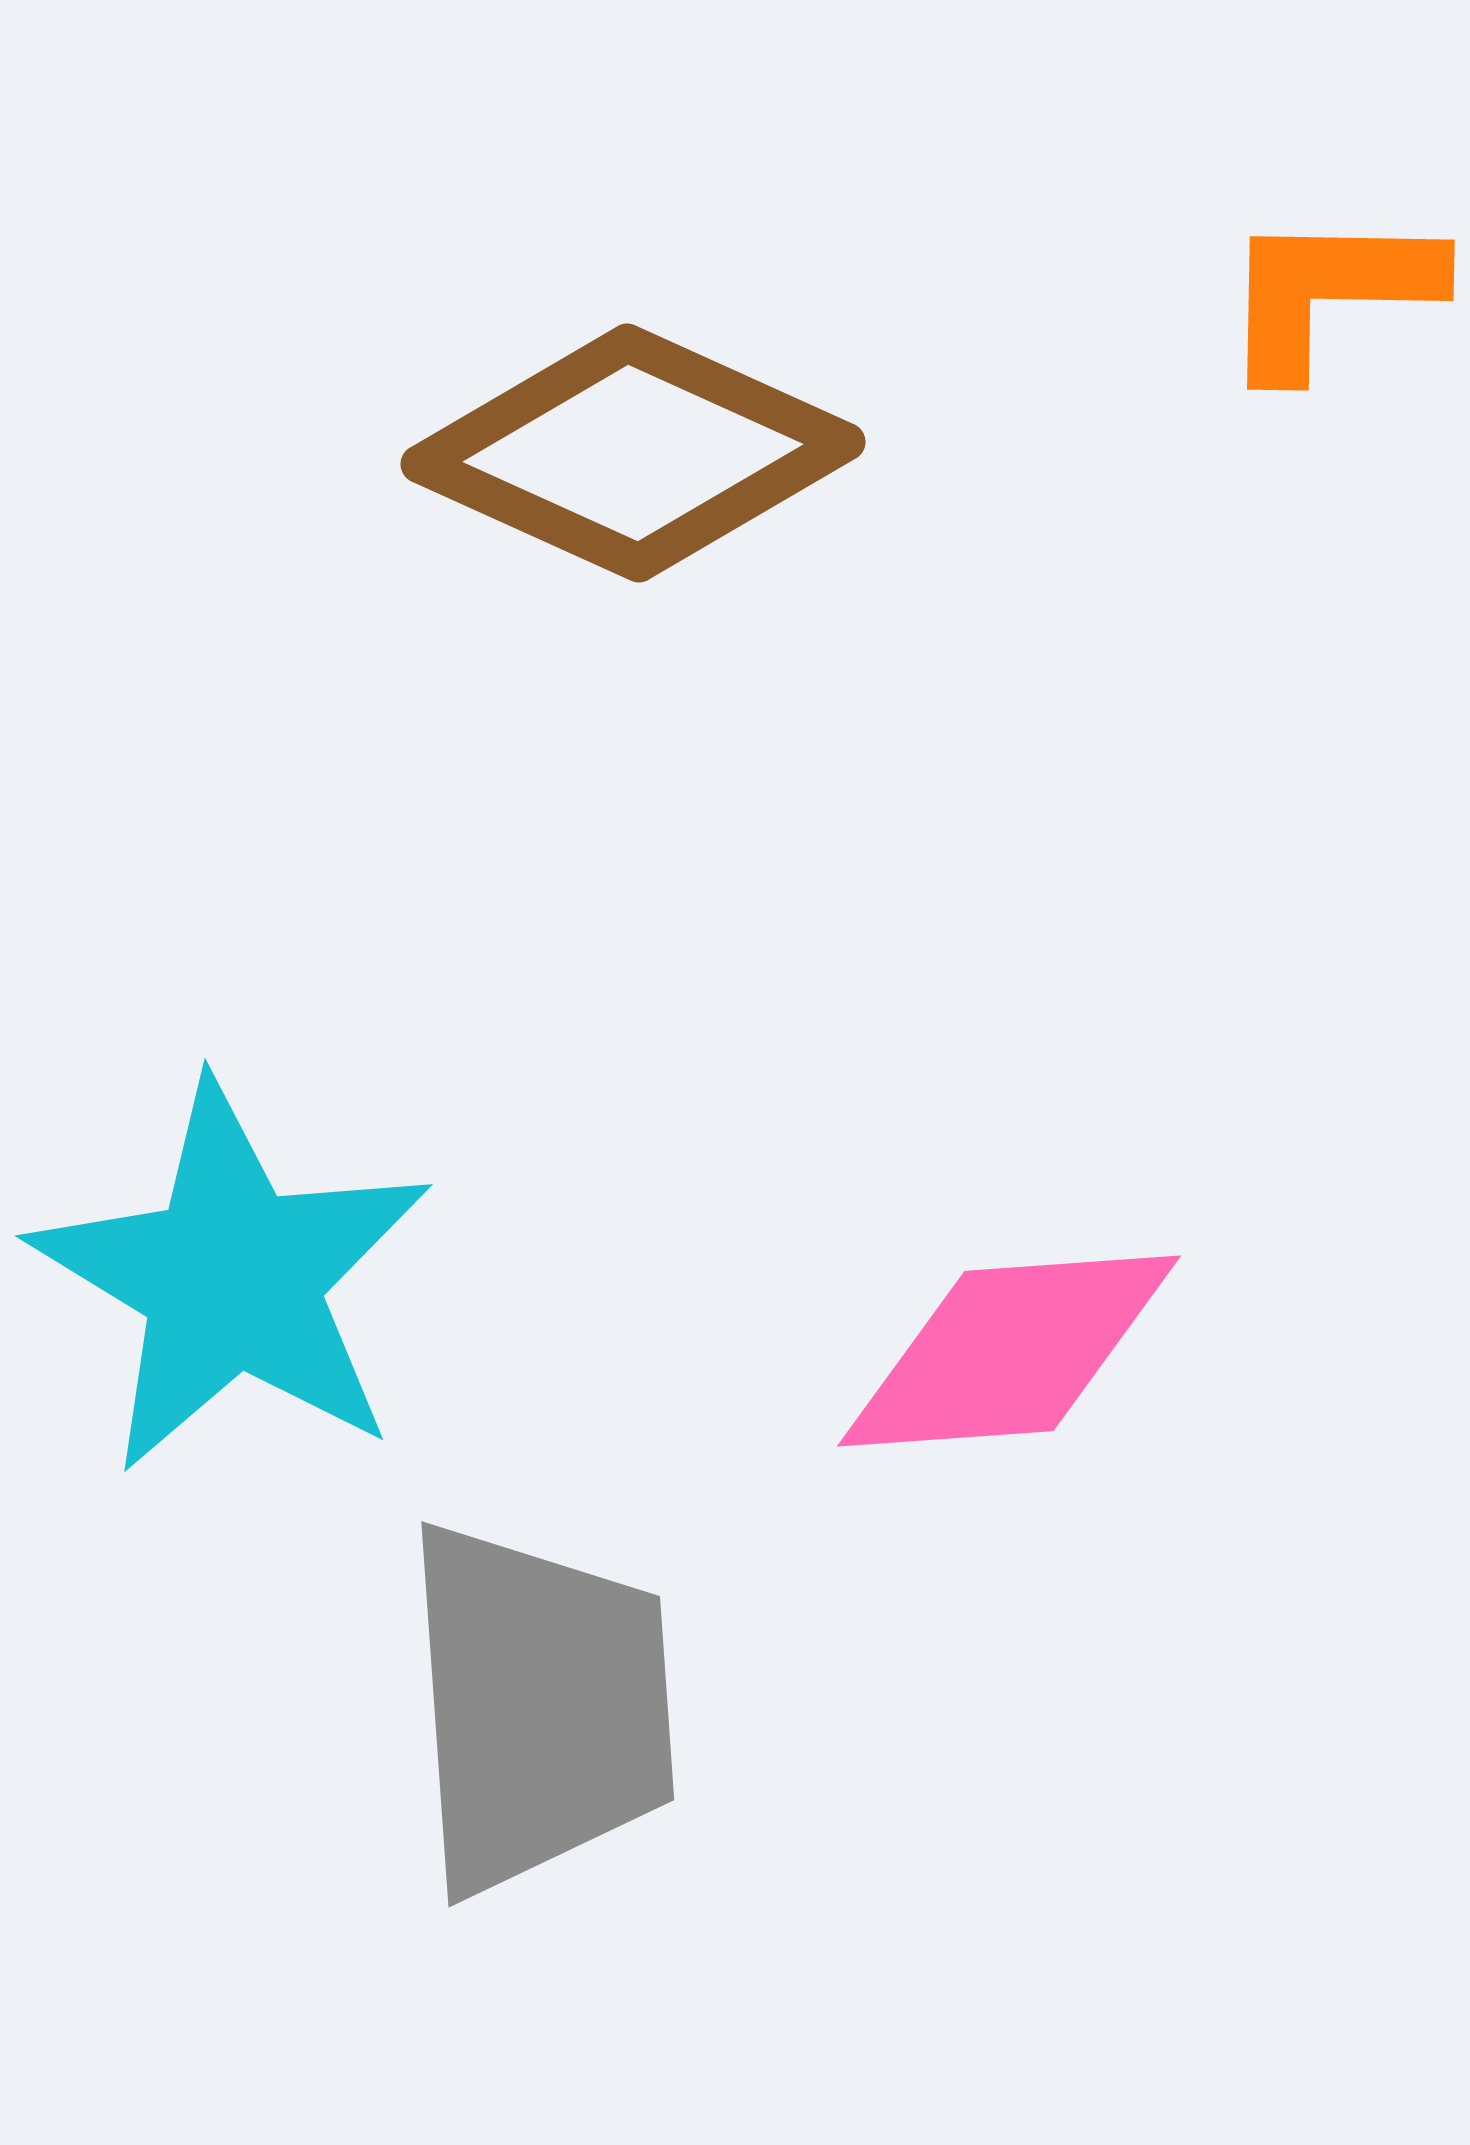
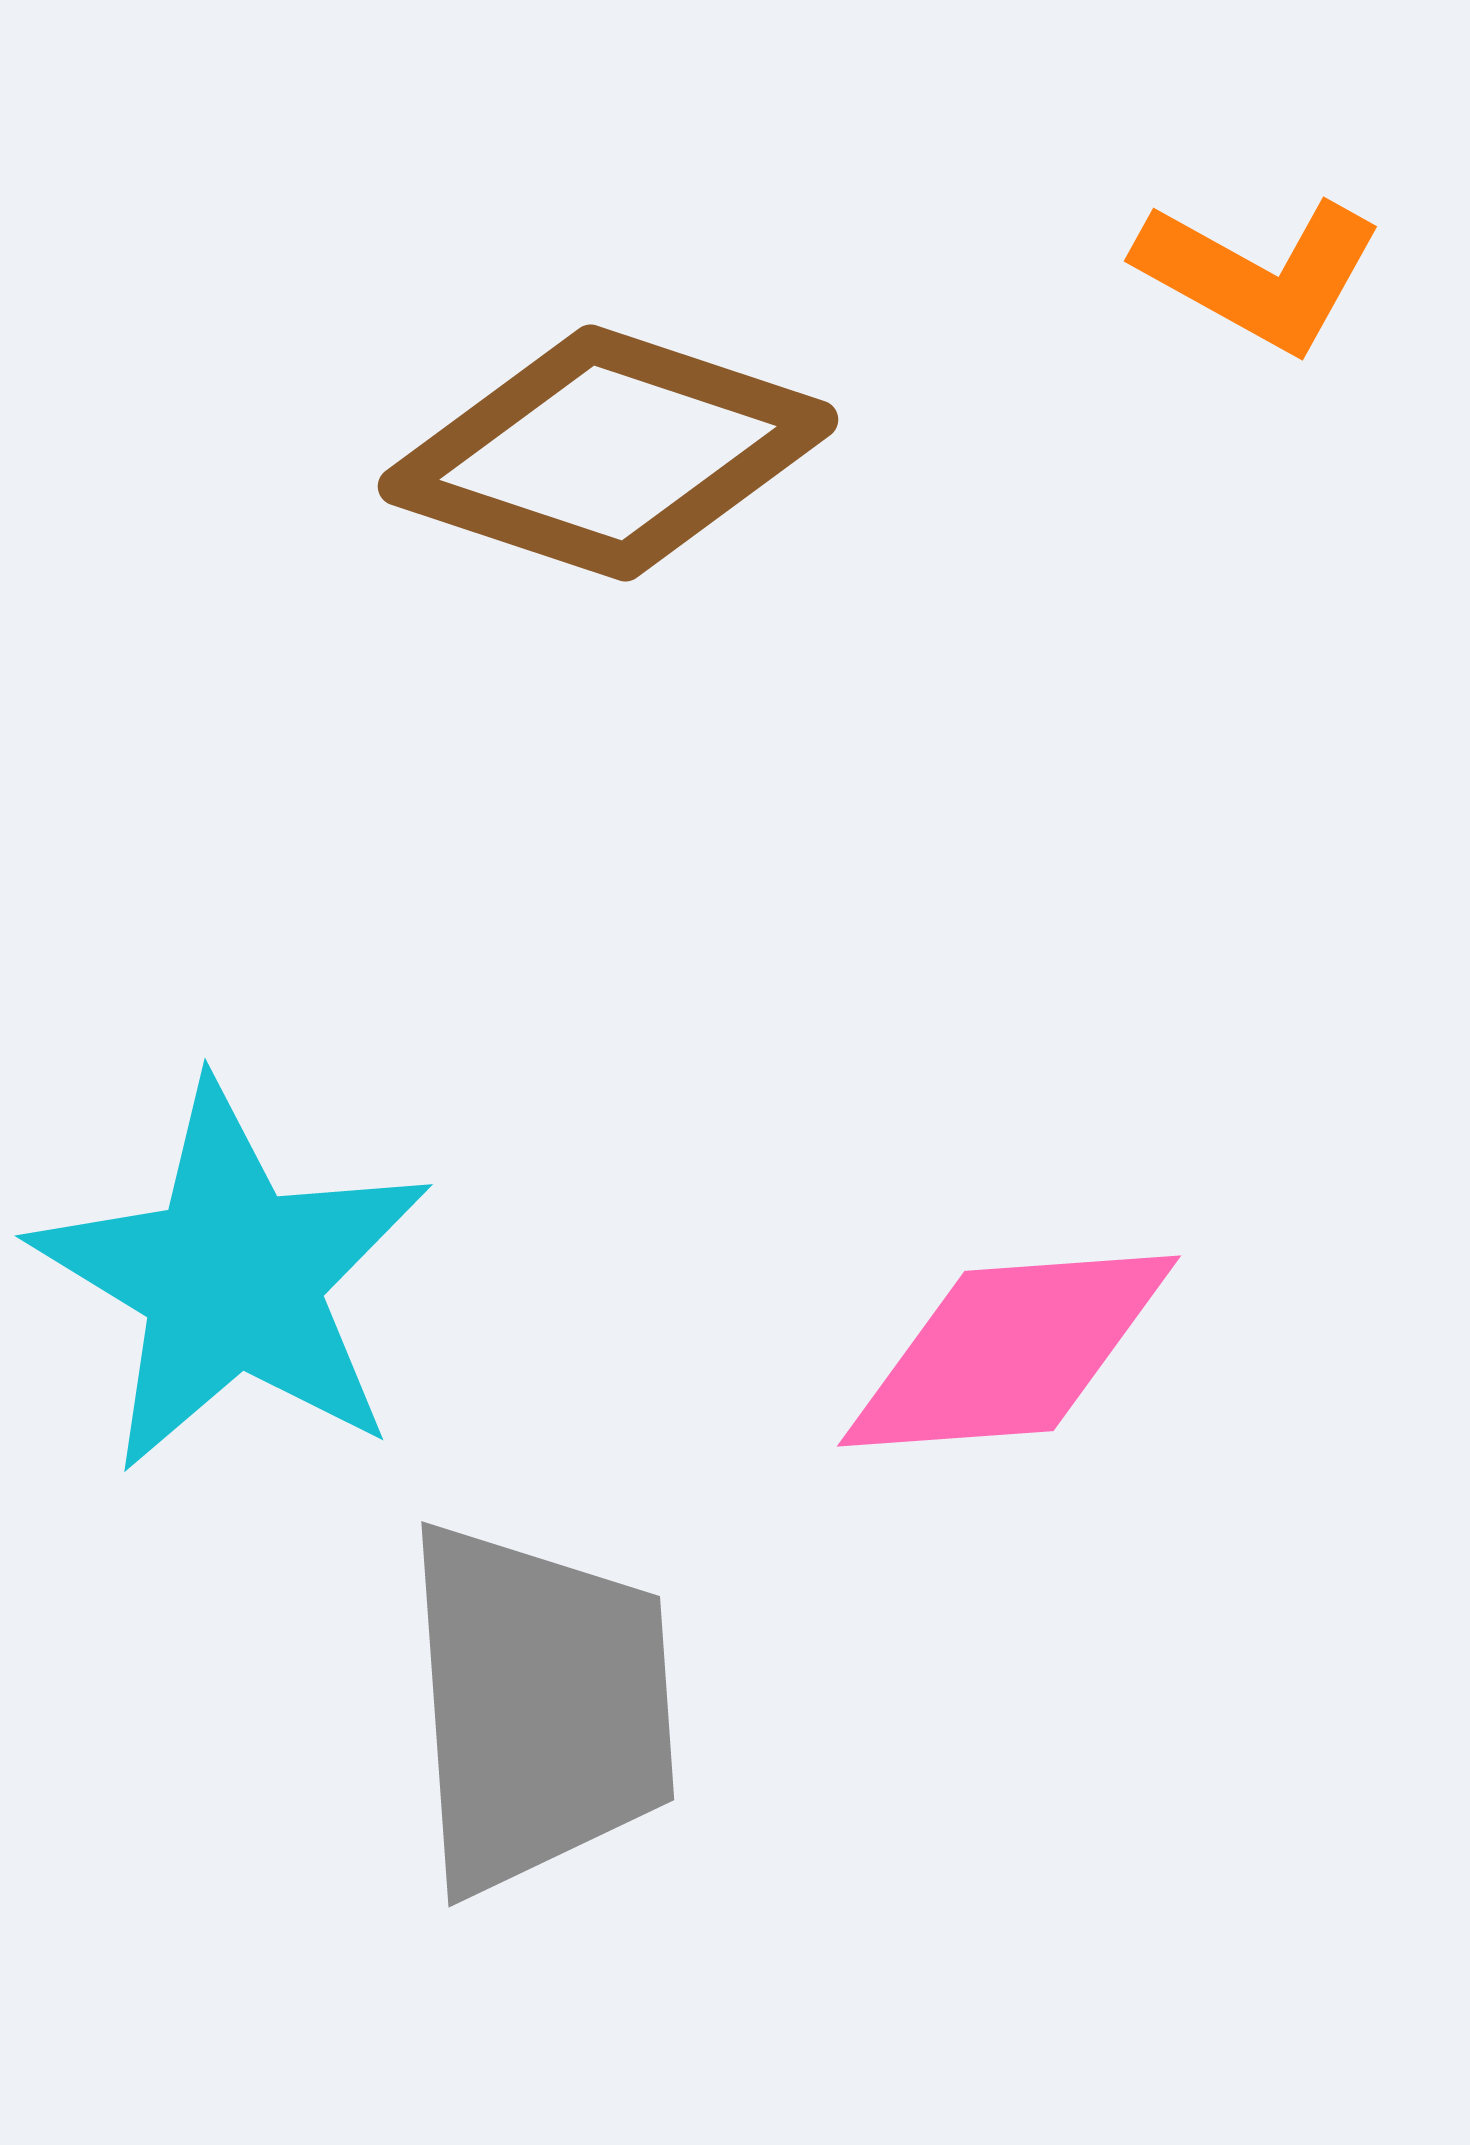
orange L-shape: moved 70 px left, 18 px up; rotated 152 degrees counterclockwise
brown diamond: moved 25 px left; rotated 6 degrees counterclockwise
